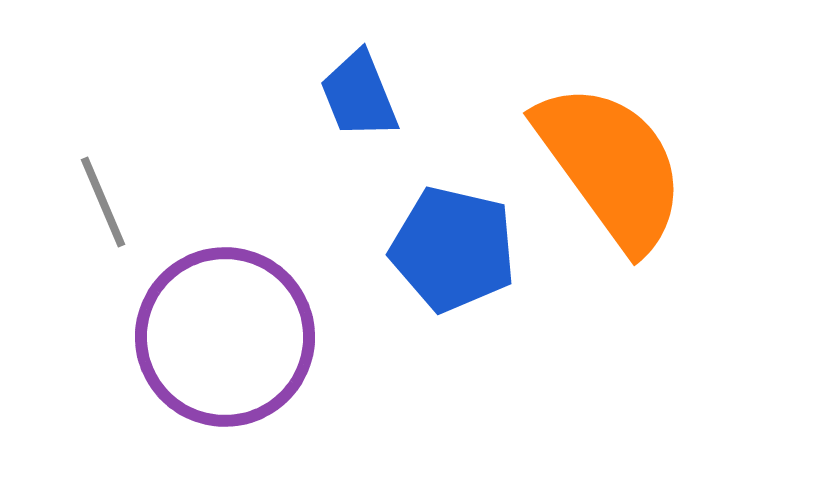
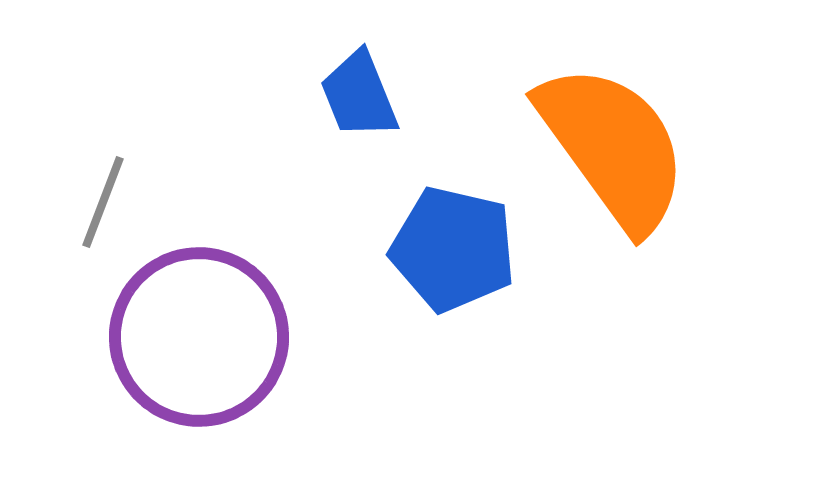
orange semicircle: moved 2 px right, 19 px up
gray line: rotated 44 degrees clockwise
purple circle: moved 26 px left
